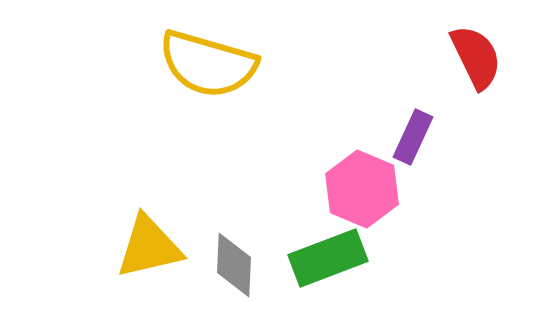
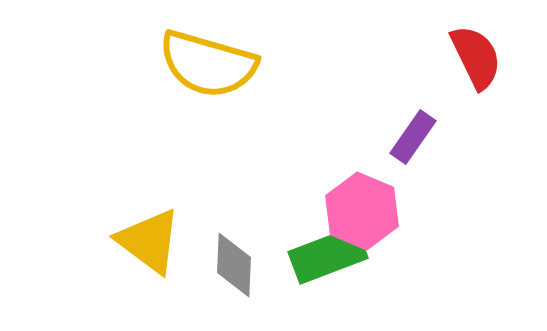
purple rectangle: rotated 10 degrees clockwise
pink hexagon: moved 22 px down
yellow triangle: moved 6 px up; rotated 50 degrees clockwise
green rectangle: moved 3 px up
